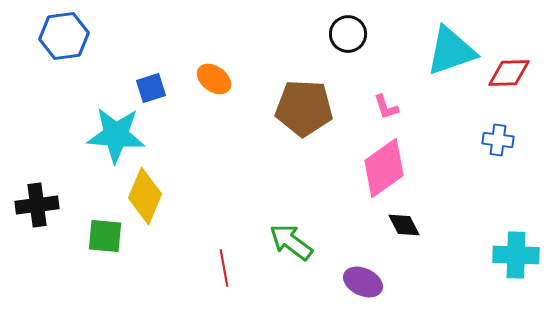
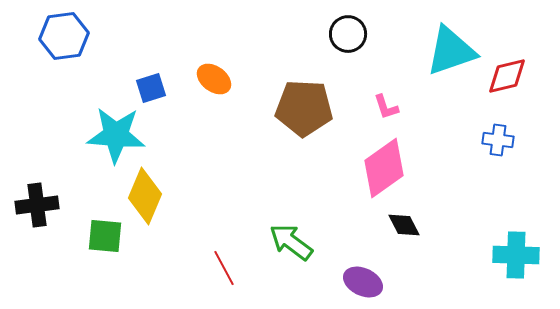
red diamond: moved 2 px left, 3 px down; rotated 12 degrees counterclockwise
red line: rotated 18 degrees counterclockwise
